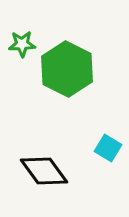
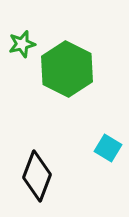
green star: rotated 12 degrees counterclockwise
black diamond: moved 7 px left, 5 px down; rotated 57 degrees clockwise
